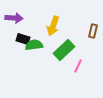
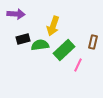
purple arrow: moved 2 px right, 4 px up
brown rectangle: moved 11 px down
black rectangle: rotated 32 degrees counterclockwise
green semicircle: moved 6 px right
pink line: moved 1 px up
